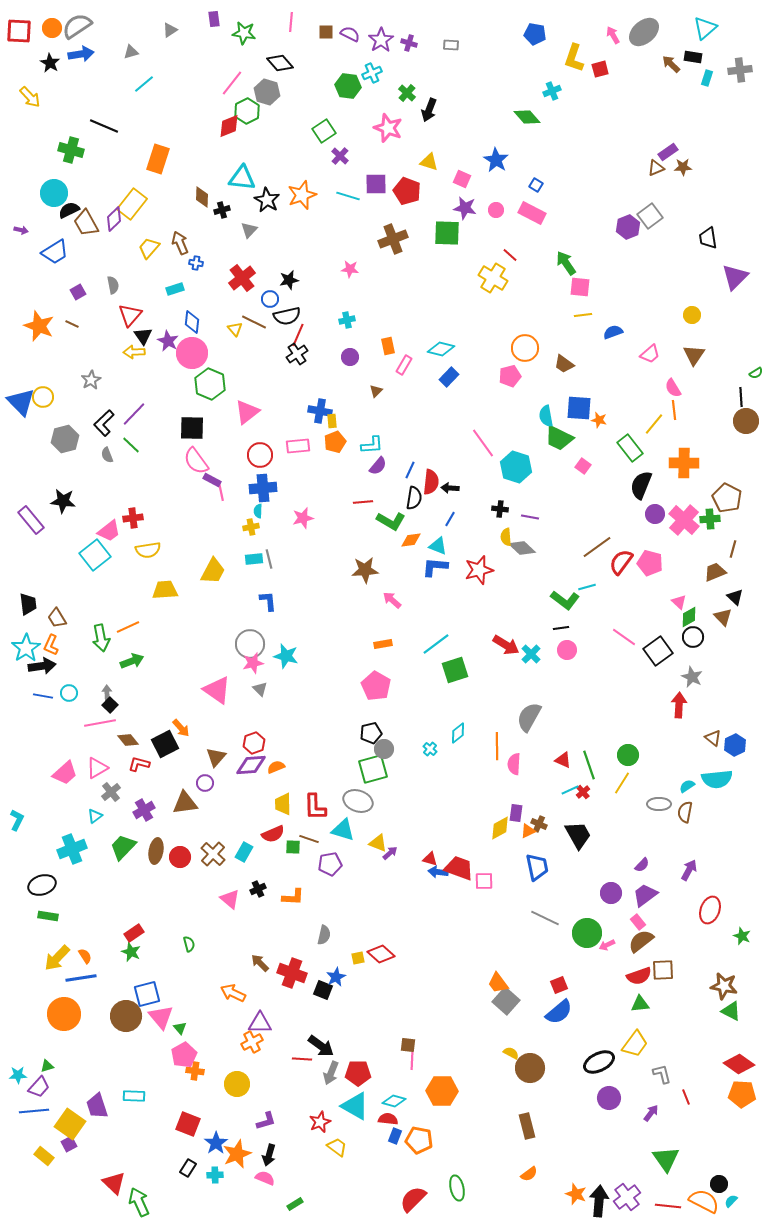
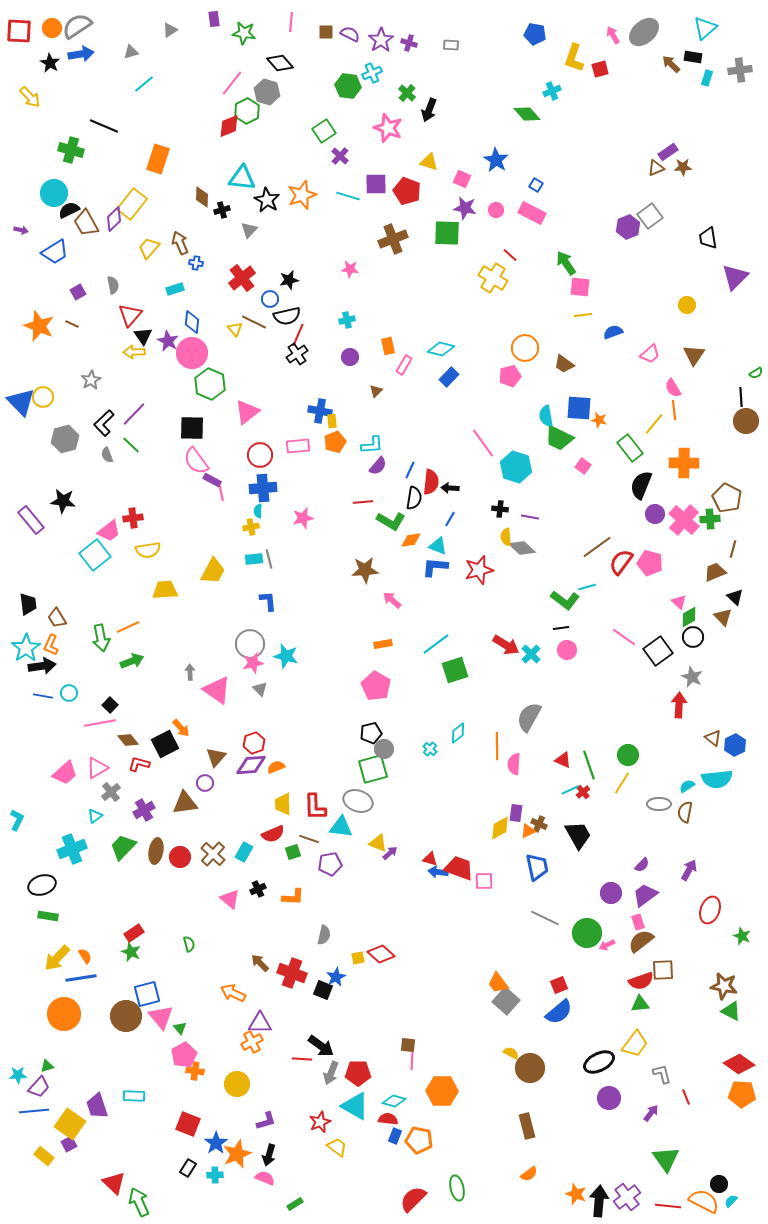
green diamond at (527, 117): moved 3 px up
yellow circle at (692, 315): moved 5 px left, 10 px up
gray arrow at (107, 693): moved 83 px right, 21 px up
cyan triangle at (343, 830): moved 2 px left, 3 px up; rotated 10 degrees counterclockwise
green square at (293, 847): moved 5 px down; rotated 21 degrees counterclockwise
pink rectangle at (638, 922): rotated 21 degrees clockwise
red semicircle at (639, 976): moved 2 px right, 5 px down
